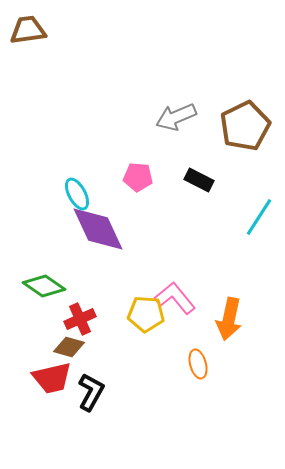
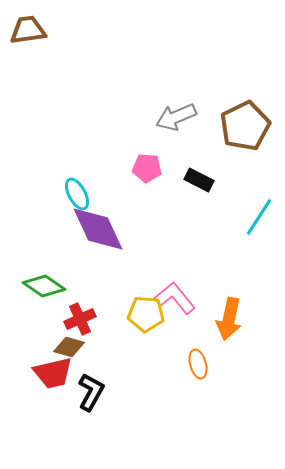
pink pentagon: moved 9 px right, 9 px up
red trapezoid: moved 1 px right, 5 px up
